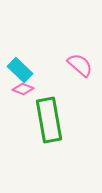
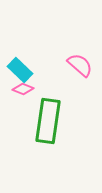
green rectangle: moved 1 px left, 1 px down; rotated 18 degrees clockwise
